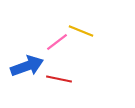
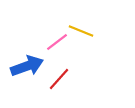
red line: rotated 60 degrees counterclockwise
